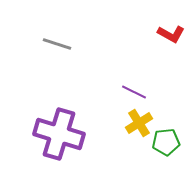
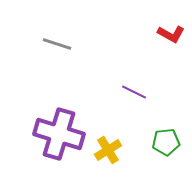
yellow cross: moved 31 px left, 27 px down
